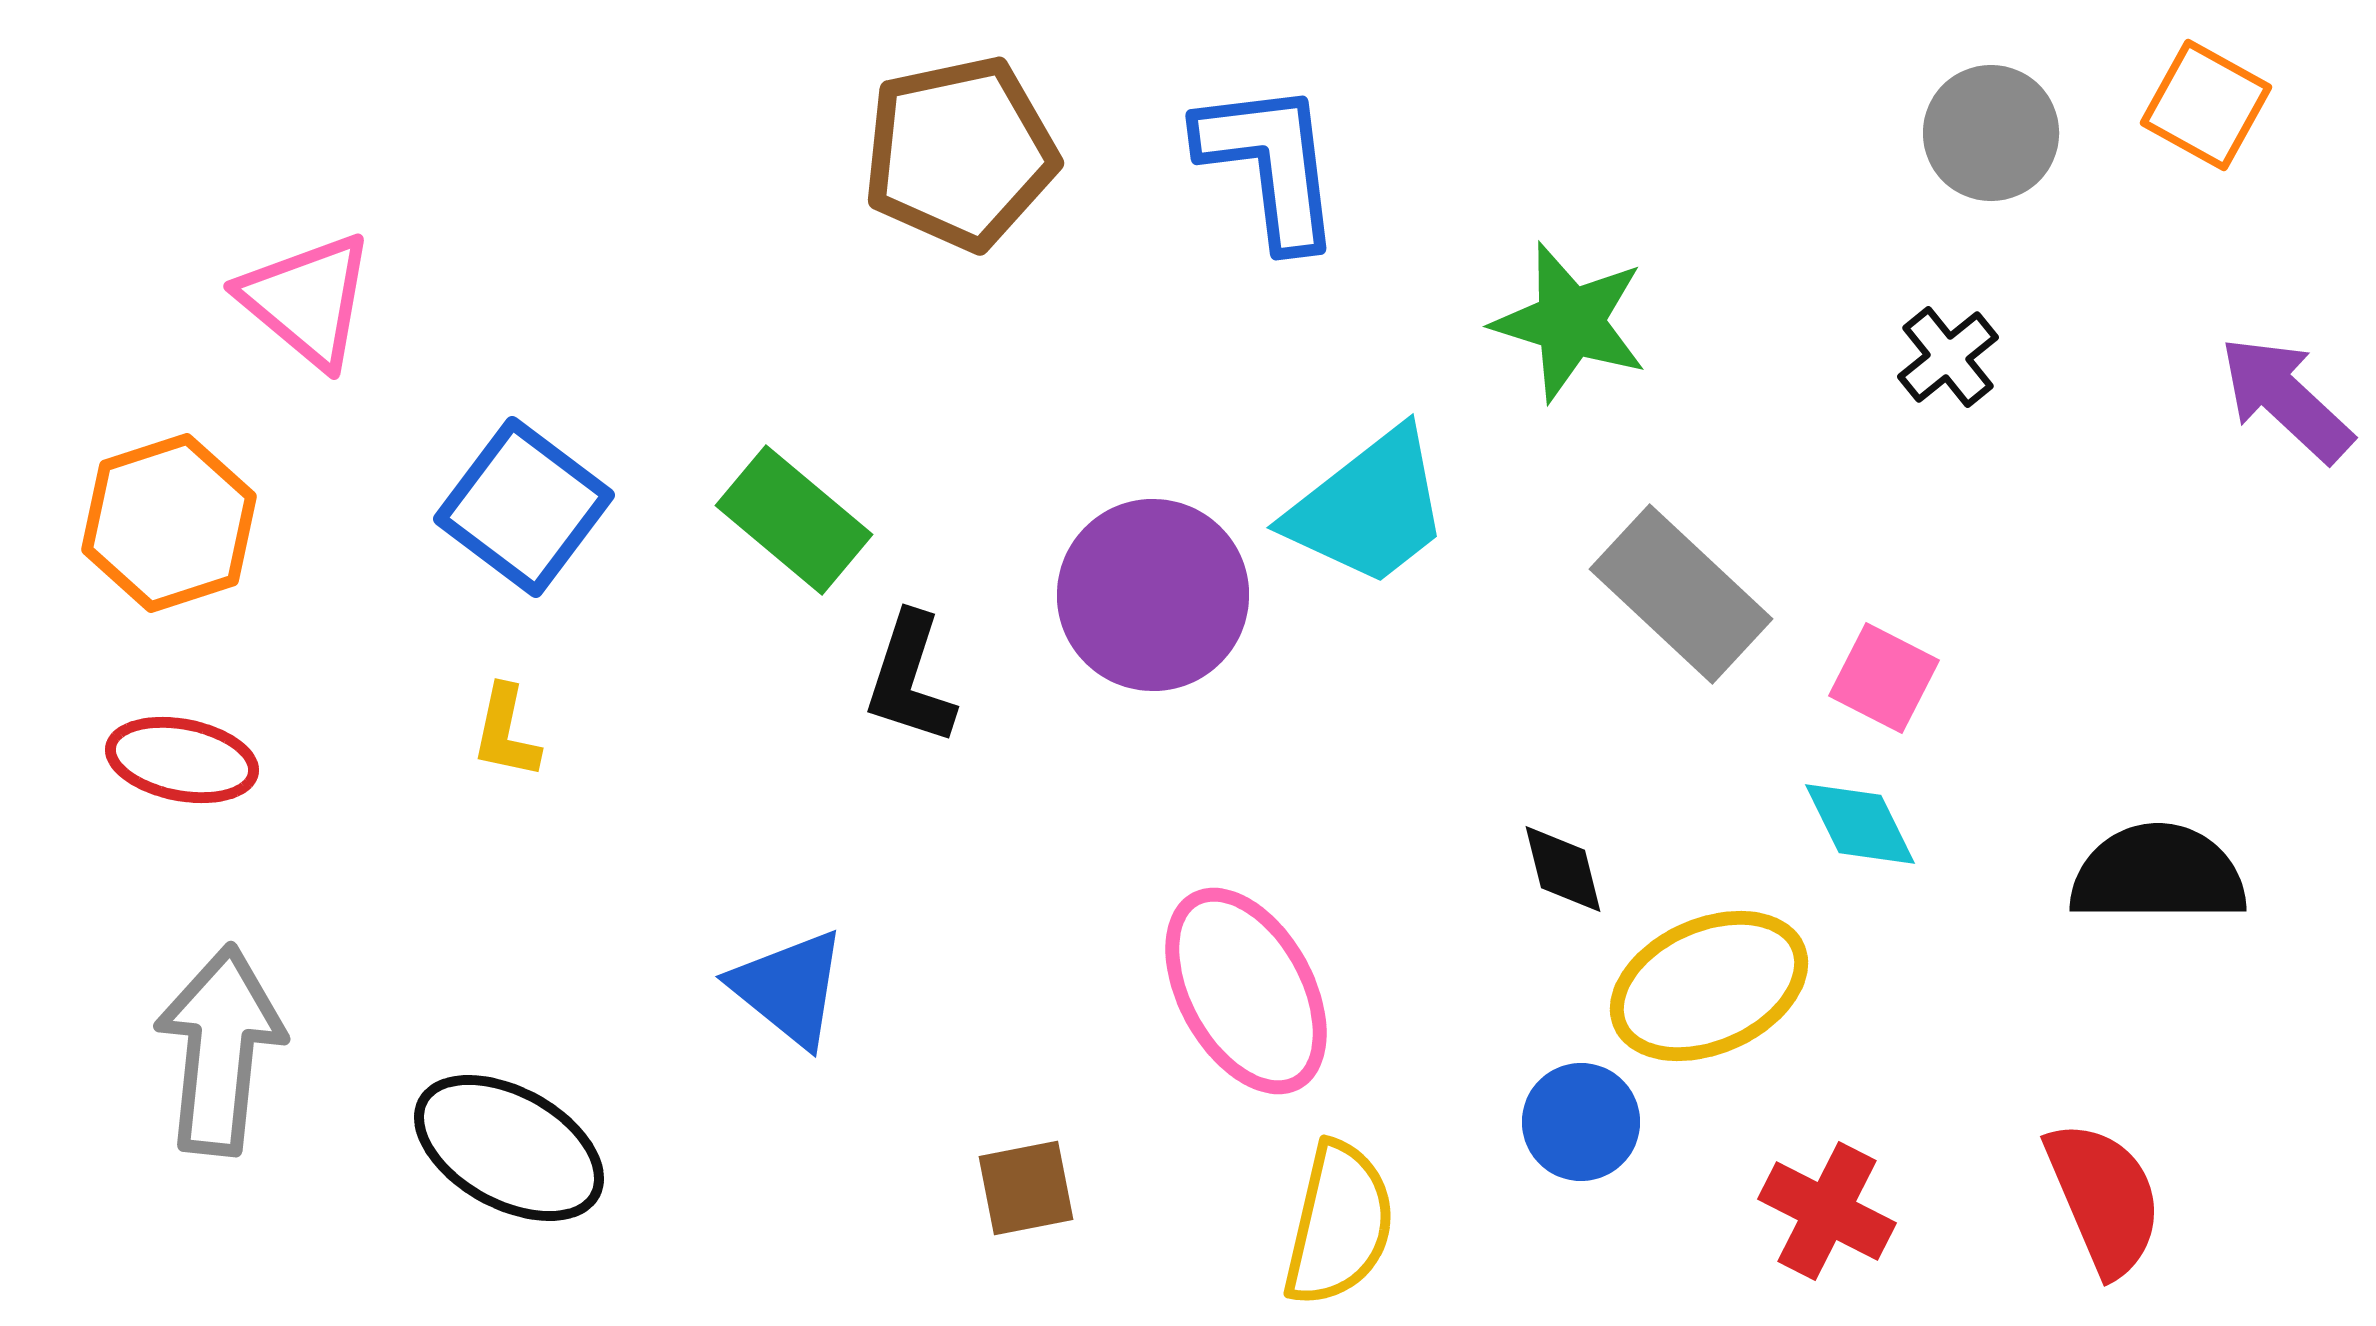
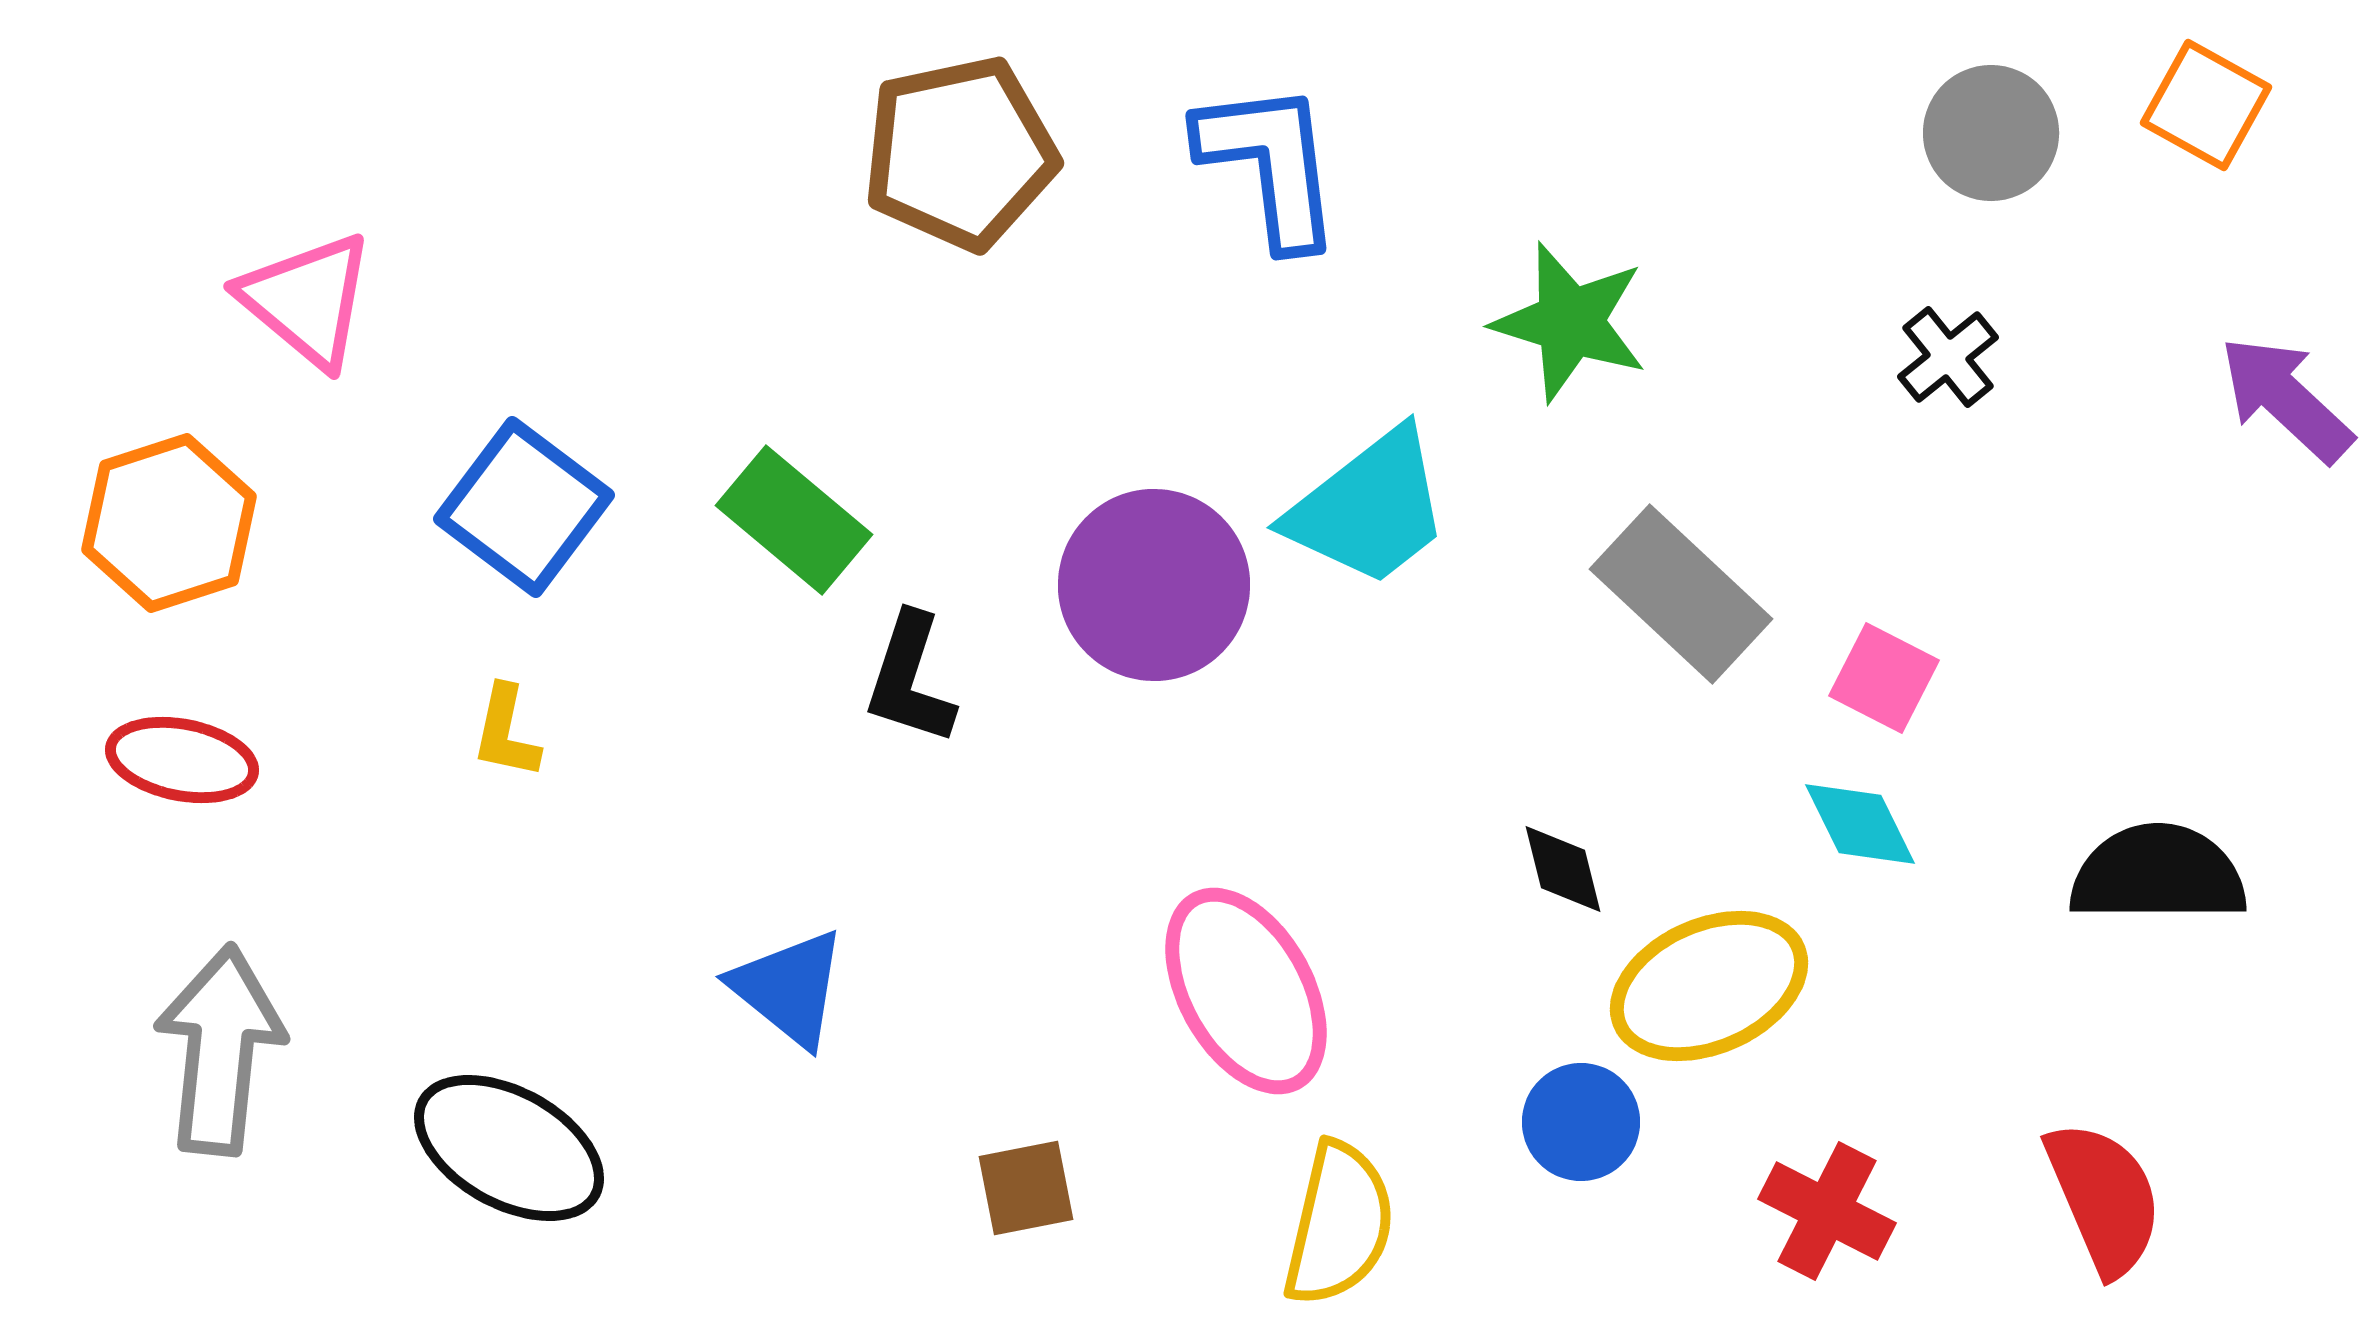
purple circle: moved 1 px right, 10 px up
